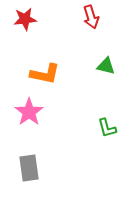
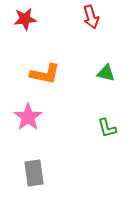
green triangle: moved 7 px down
pink star: moved 1 px left, 5 px down
gray rectangle: moved 5 px right, 5 px down
